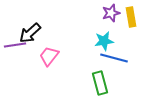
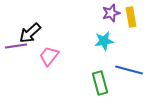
purple line: moved 1 px right, 1 px down
blue line: moved 15 px right, 12 px down
